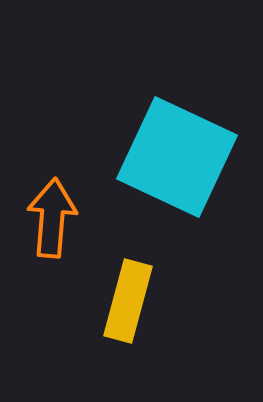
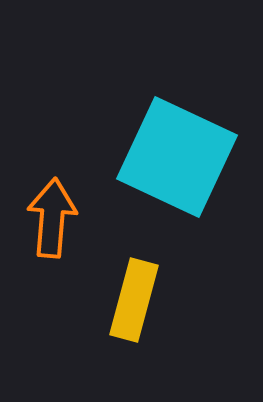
yellow rectangle: moved 6 px right, 1 px up
